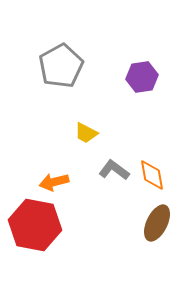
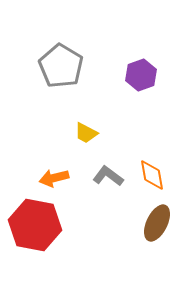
gray pentagon: rotated 12 degrees counterclockwise
purple hexagon: moved 1 px left, 2 px up; rotated 12 degrees counterclockwise
gray L-shape: moved 6 px left, 6 px down
orange arrow: moved 4 px up
